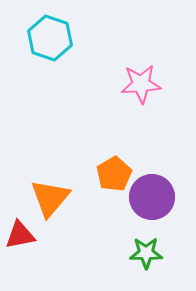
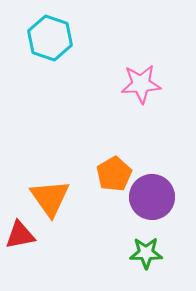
orange triangle: rotated 15 degrees counterclockwise
